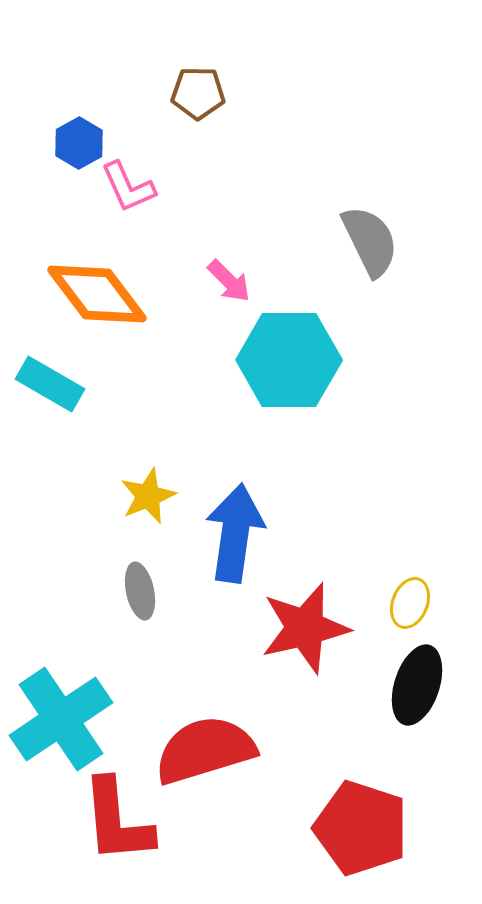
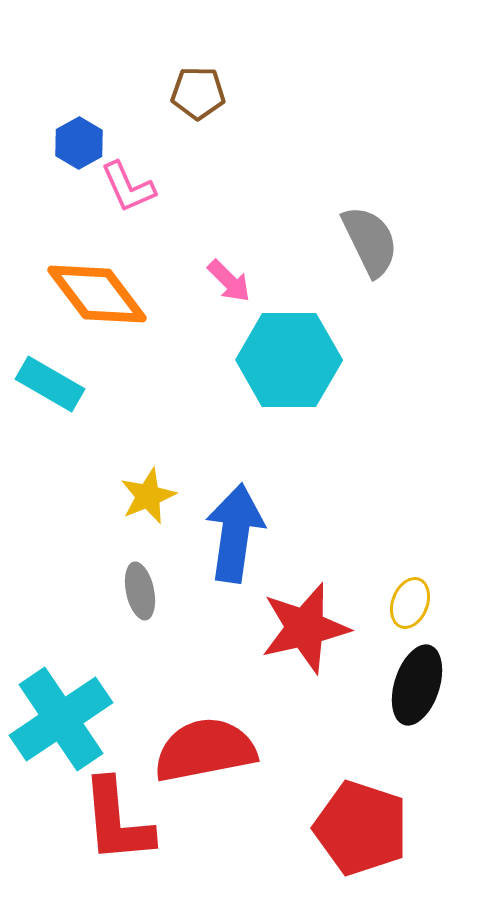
red semicircle: rotated 6 degrees clockwise
